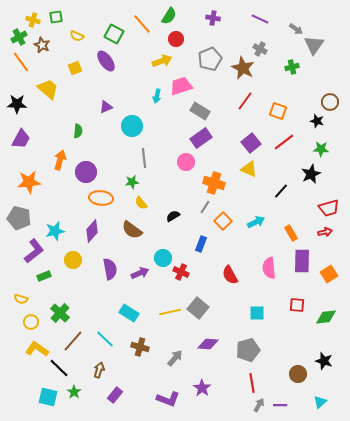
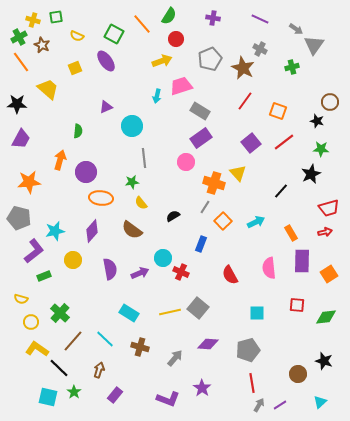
yellow triangle at (249, 169): moved 11 px left, 4 px down; rotated 24 degrees clockwise
purple line at (280, 405): rotated 32 degrees counterclockwise
